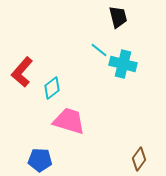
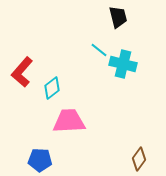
pink trapezoid: rotated 20 degrees counterclockwise
